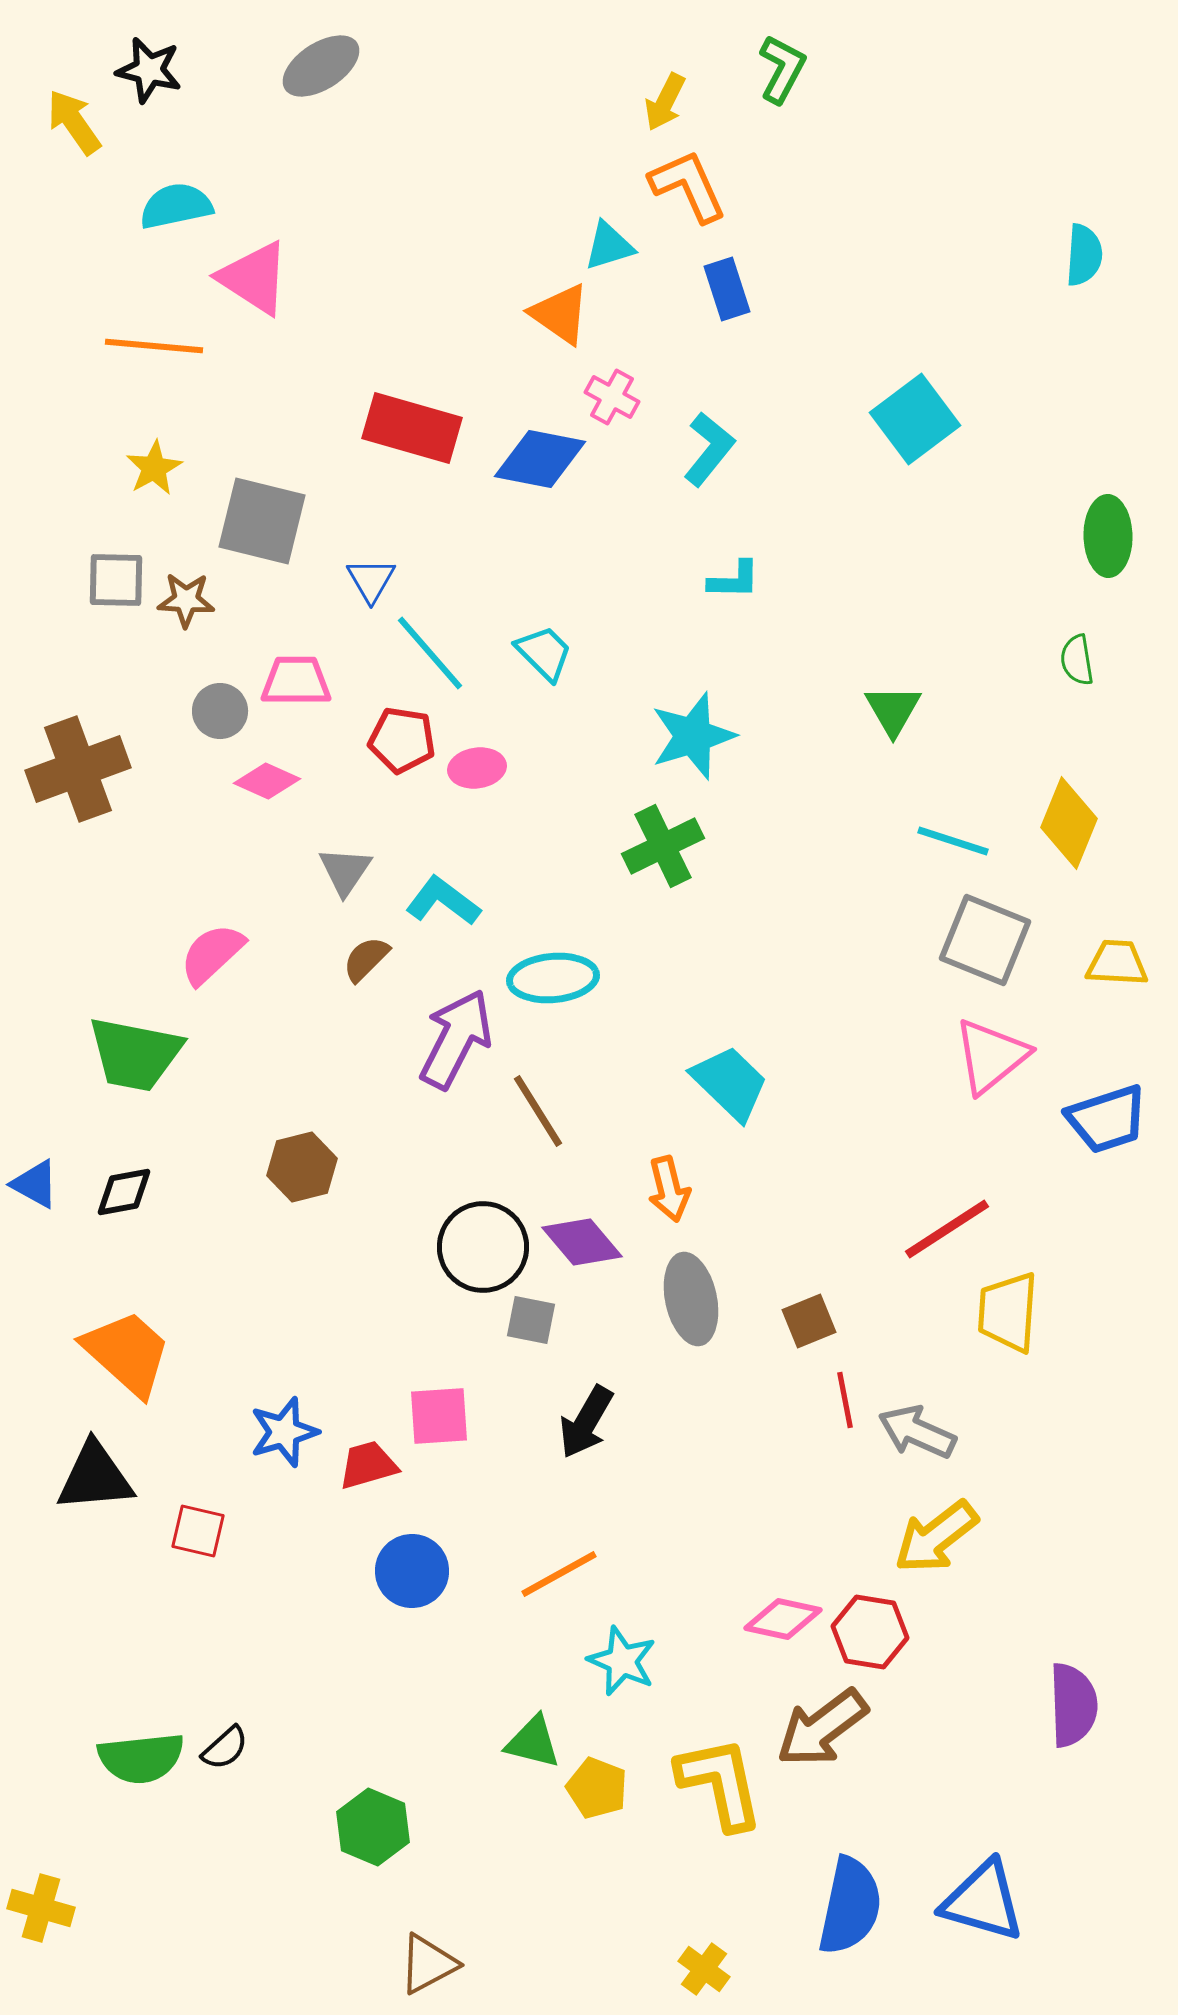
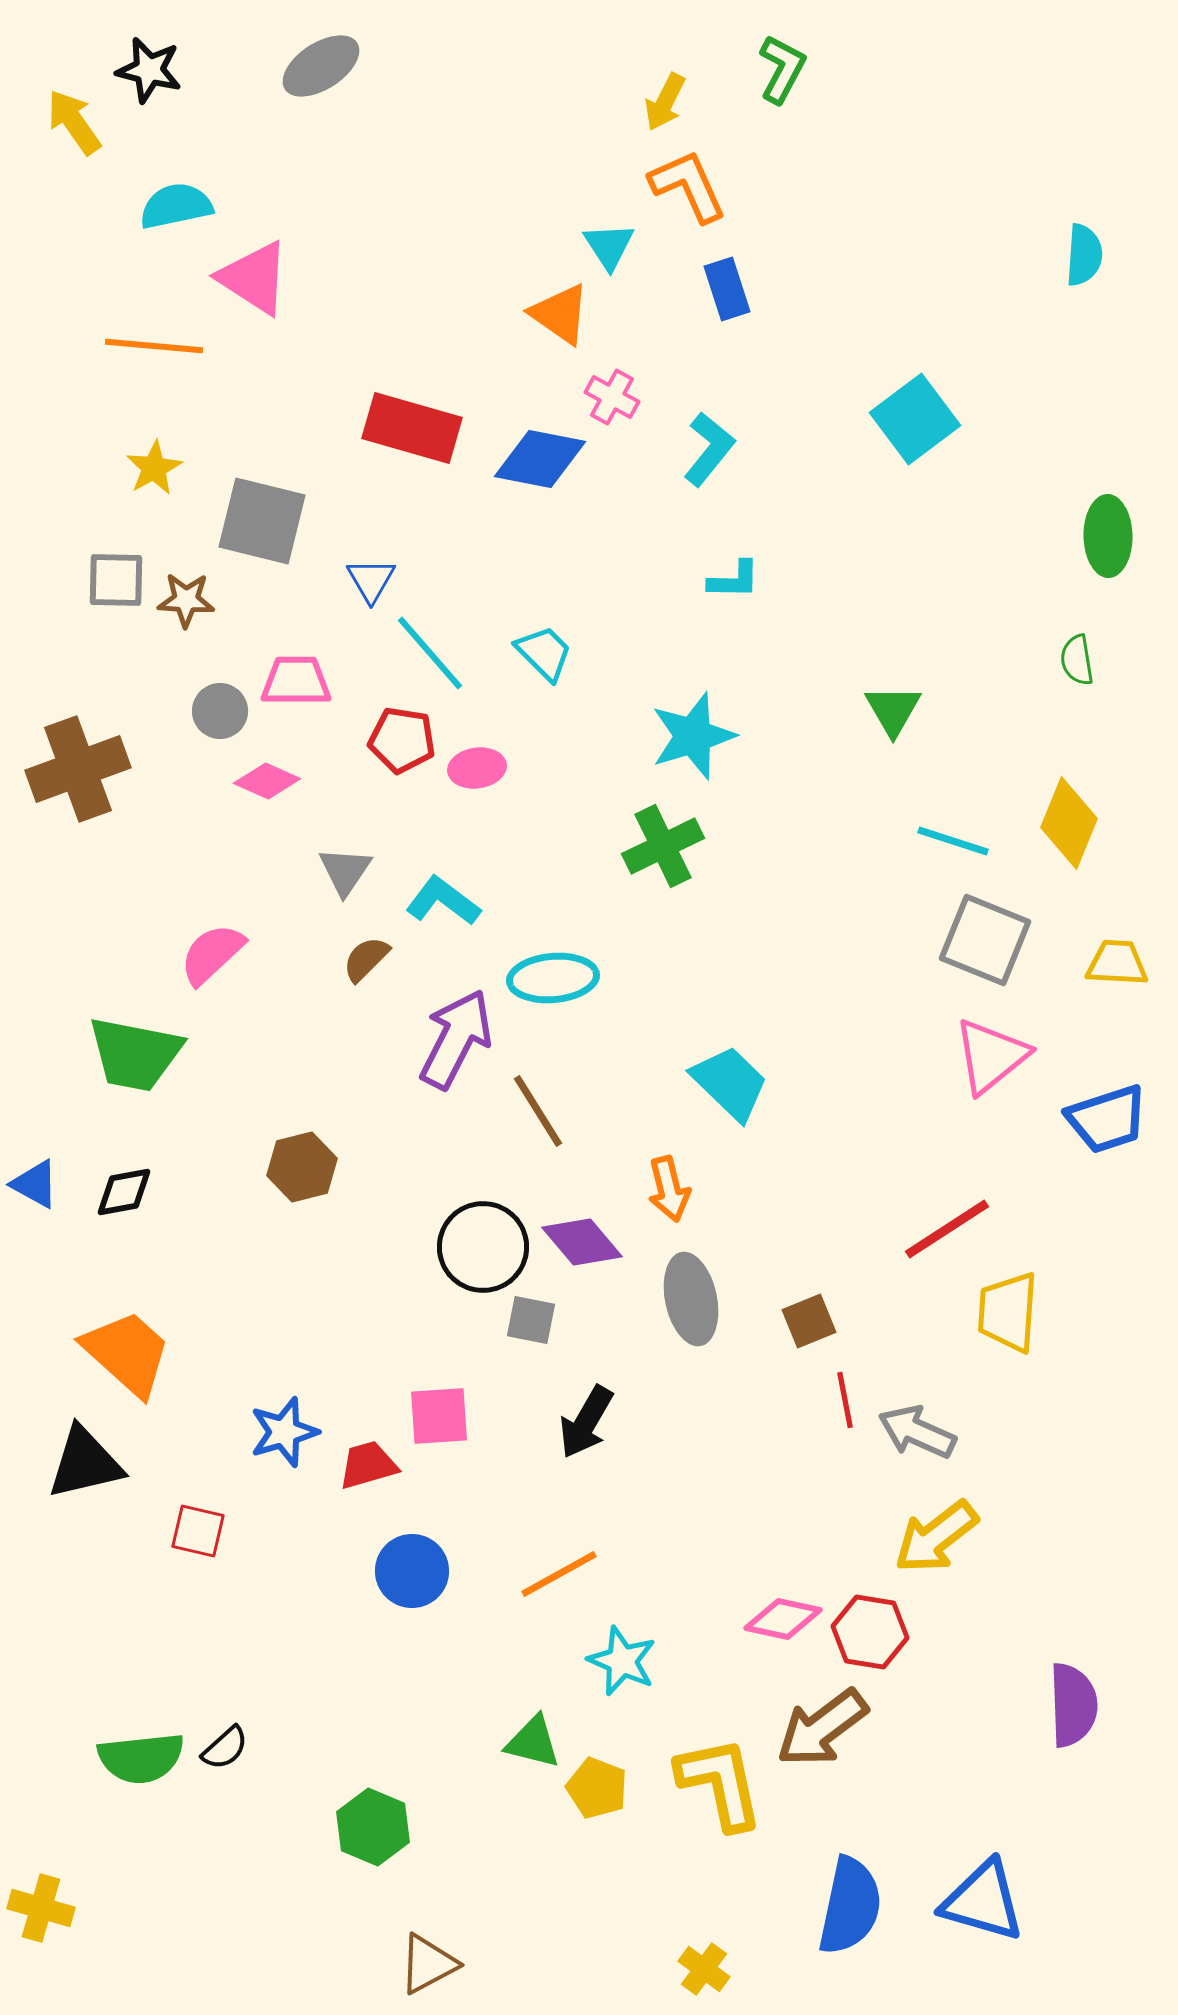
cyan triangle at (609, 246): rotated 46 degrees counterclockwise
black triangle at (95, 1477): moved 10 px left, 14 px up; rotated 8 degrees counterclockwise
